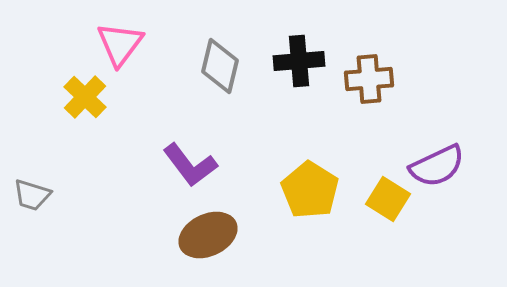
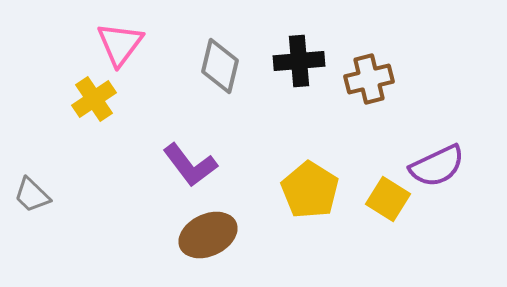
brown cross: rotated 9 degrees counterclockwise
yellow cross: moved 9 px right, 2 px down; rotated 12 degrees clockwise
gray trapezoid: rotated 27 degrees clockwise
